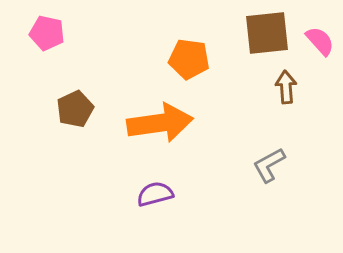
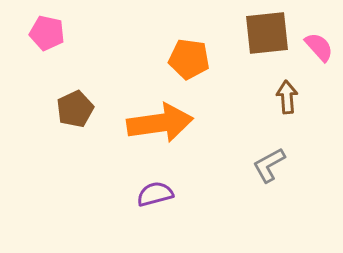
pink semicircle: moved 1 px left, 6 px down
brown arrow: moved 1 px right, 10 px down
